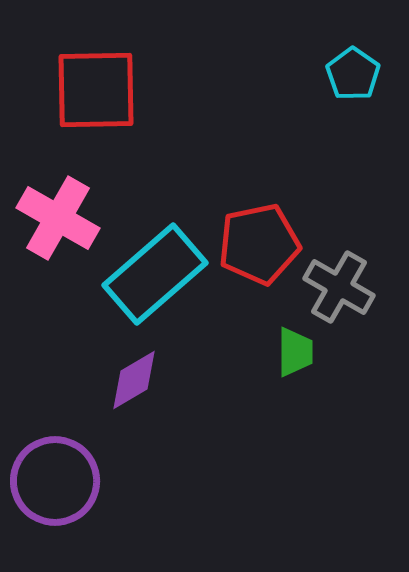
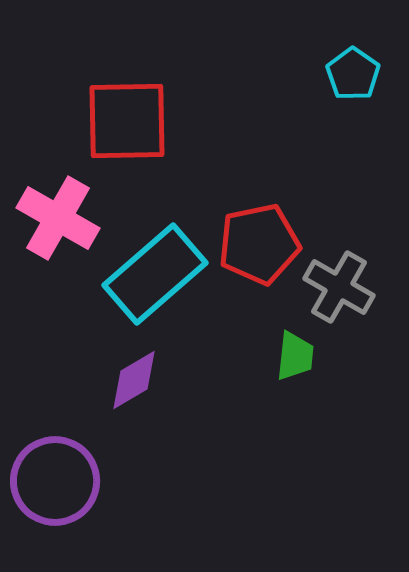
red square: moved 31 px right, 31 px down
green trapezoid: moved 4 px down; rotated 6 degrees clockwise
